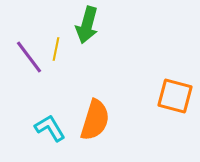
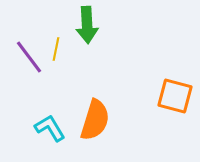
green arrow: rotated 18 degrees counterclockwise
